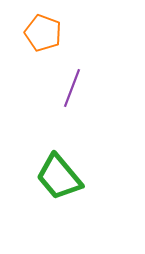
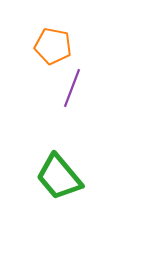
orange pentagon: moved 10 px right, 13 px down; rotated 9 degrees counterclockwise
